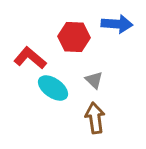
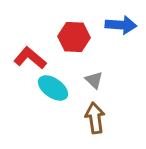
blue arrow: moved 4 px right, 1 px down
